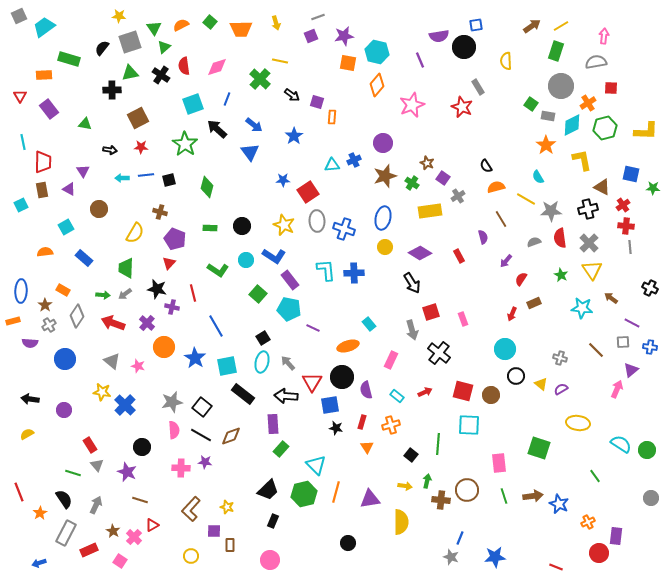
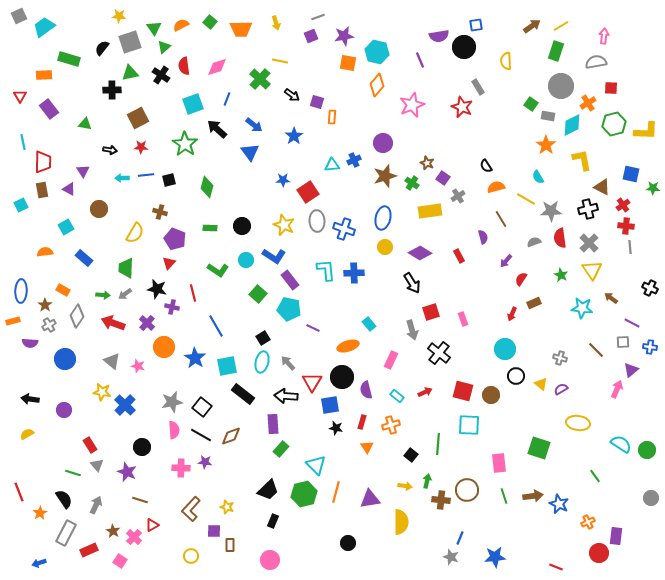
green hexagon at (605, 128): moved 9 px right, 4 px up
